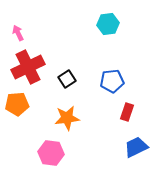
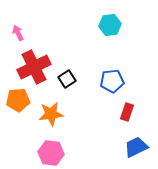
cyan hexagon: moved 2 px right, 1 px down
red cross: moved 6 px right
orange pentagon: moved 1 px right, 4 px up
orange star: moved 16 px left, 4 px up
